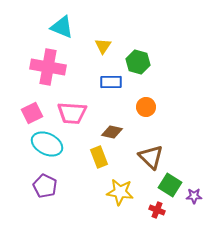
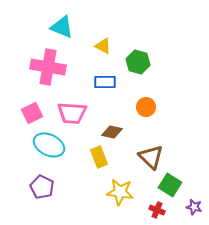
yellow triangle: rotated 36 degrees counterclockwise
blue rectangle: moved 6 px left
cyan ellipse: moved 2 px right, 1 px down
purple pentagon: moved 3 px left, 1 px down
purple star: moved 11 px down; rotated 14 degrees clockwise
